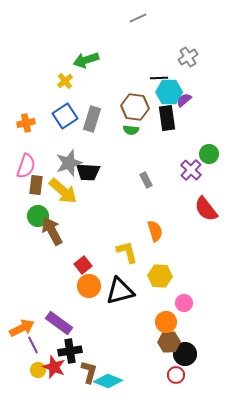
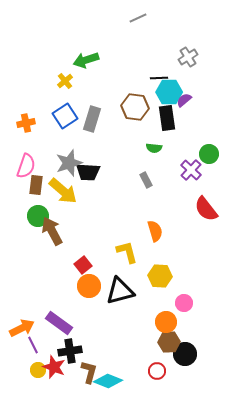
green semicircle at (131, 130): moved 23 px right, 18 px down
red circle at (176, 375): moved 19 px left, 4 px up
